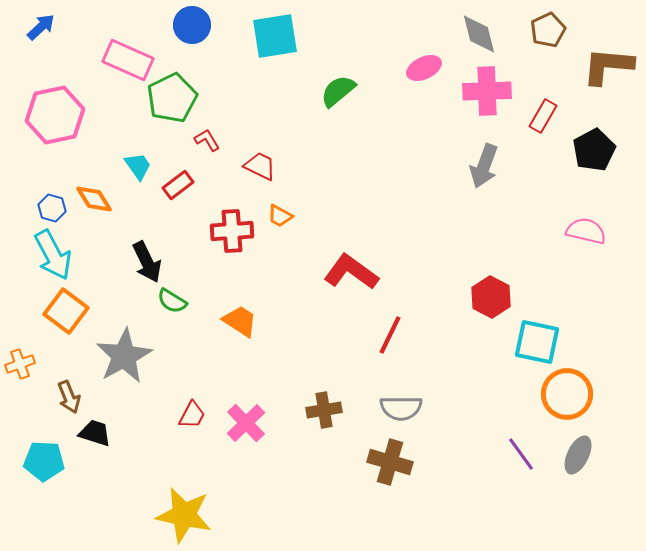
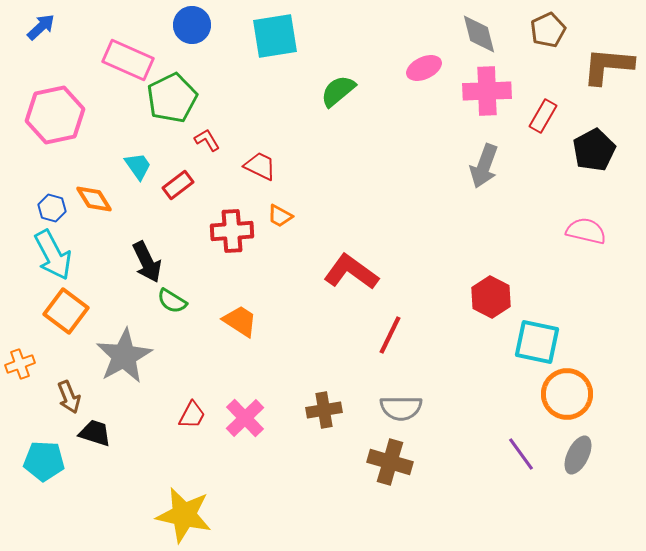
pink cross at (246, 423): moved 1 px left, 5 px up
